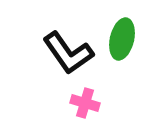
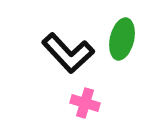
black L-shape: rotated 8 degrees counterclockwise
